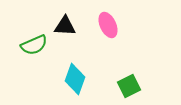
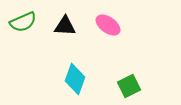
pink ellipse: rotated 30 degrees counterclockwise
green semicircle: moved 11 px left, 23 px up
